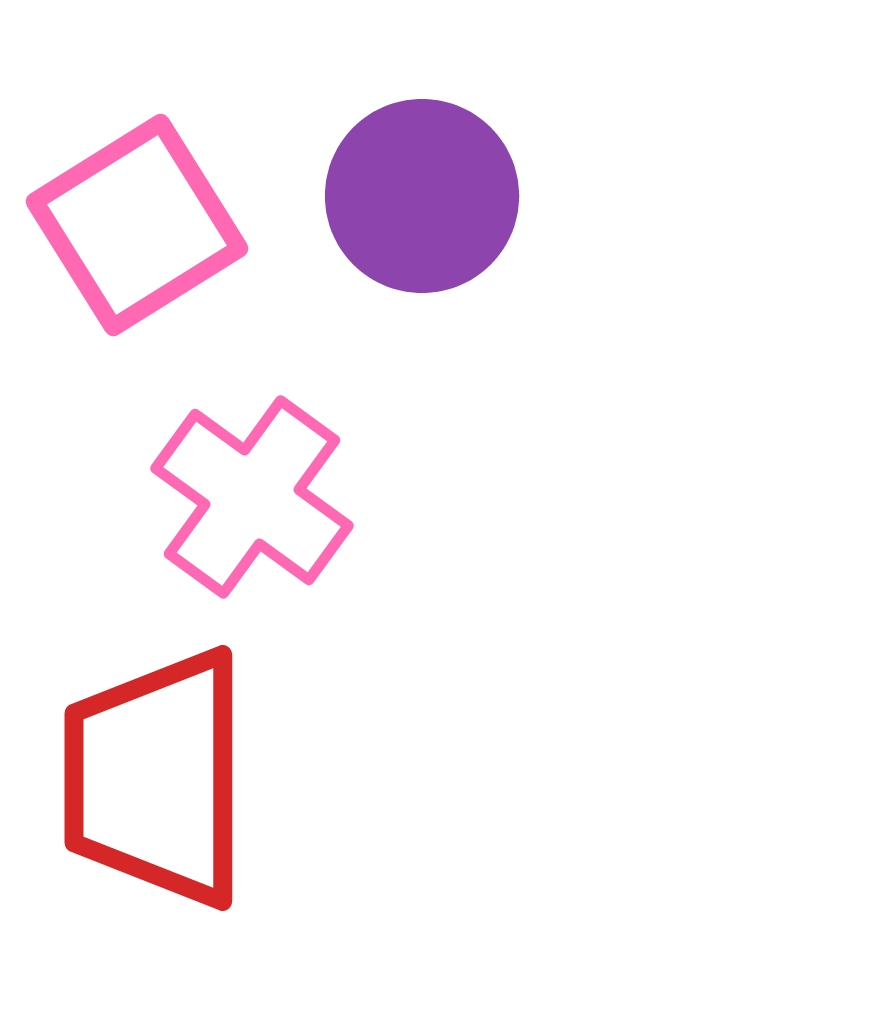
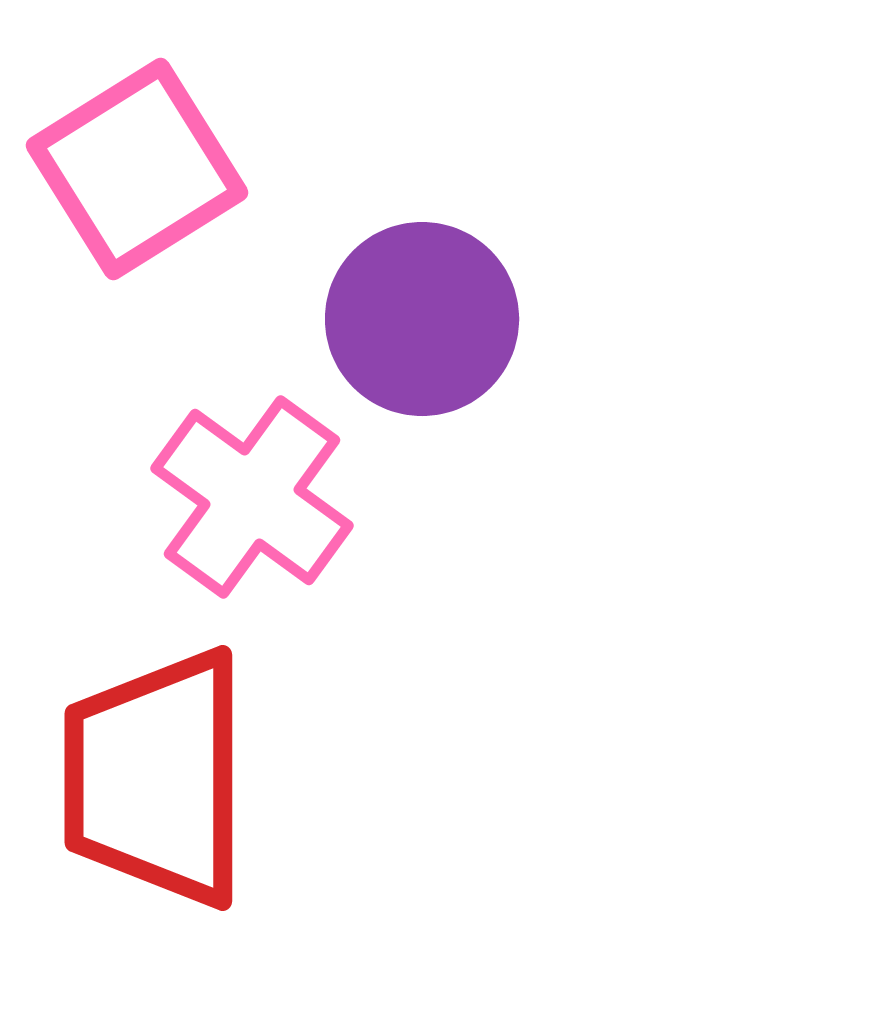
purple circle: moved 123 px down
pink square: moved 56 px up
